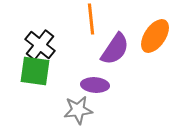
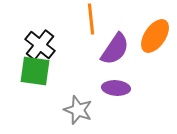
purple ellipse: moved 21 px right, 3 px down
gray star: rotated 28 degrees clockwise
